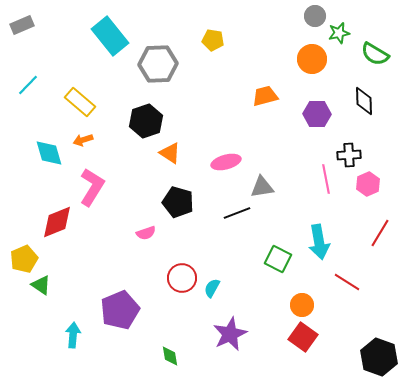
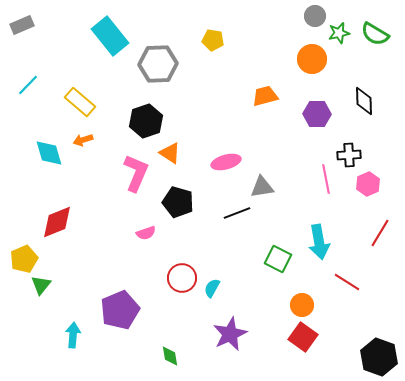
green semicircle at (375, 54): moved 20 px up
pink L-shape at (92, 187): moved 44 px right, 14 px up; rotated 9 degrees counterclockwise
green triangle at (41, 285): rotated 35 degrees clockwise
